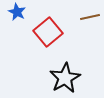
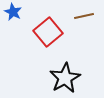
blue star: moved 4 px left
brown line: moved 6 px left, 1 px up
